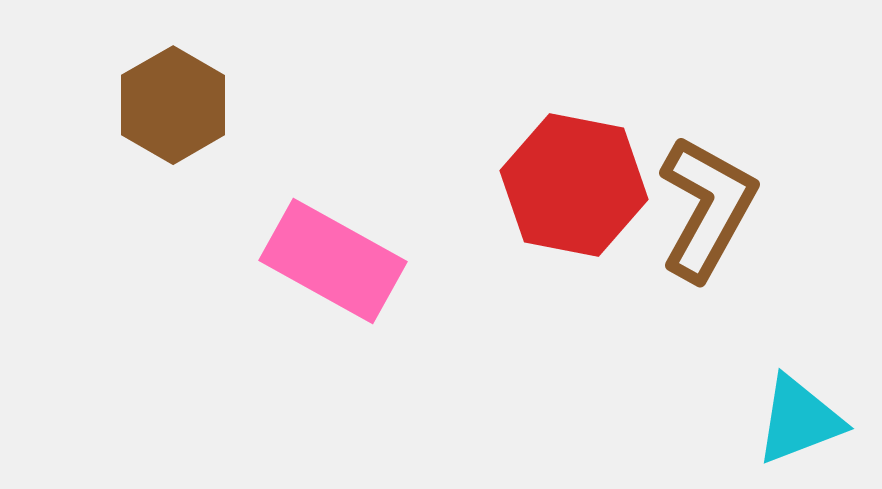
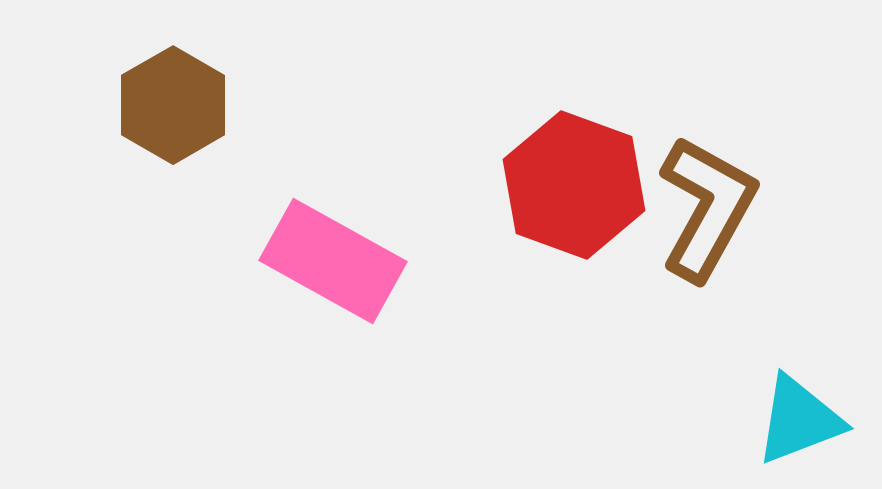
red hexagon: rotated 9 degrees clockwise
